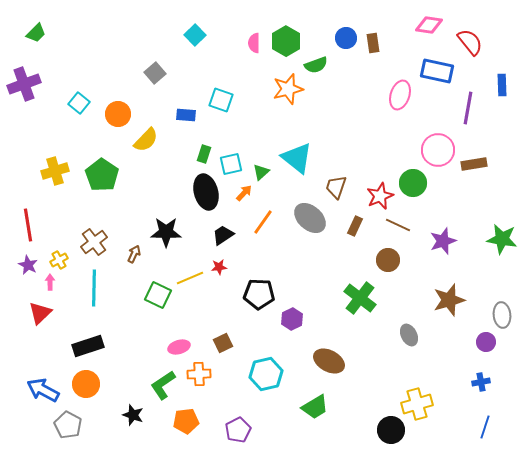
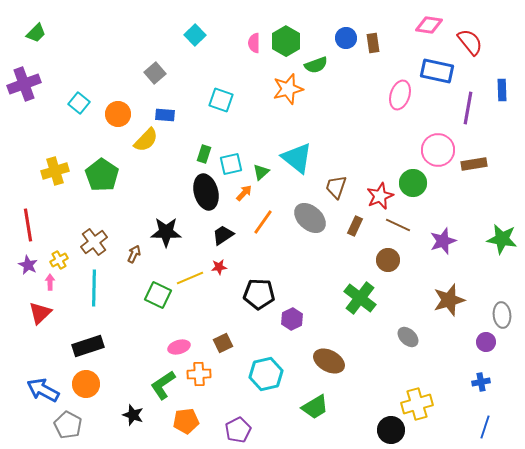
blue rectangle at (502, 85): moved 5 px down
blue rectangle at (186, 115): moved 21 px left
gray ellipse at (409, 335): moved 1 px left, 2 px down; rotated 20 degrees counterclockwise
